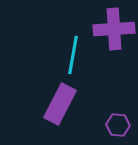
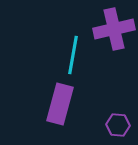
purple cross: rotated 9 degrees counterclockwise
purple rectangle: rotated 12 degrees counterclockwise
